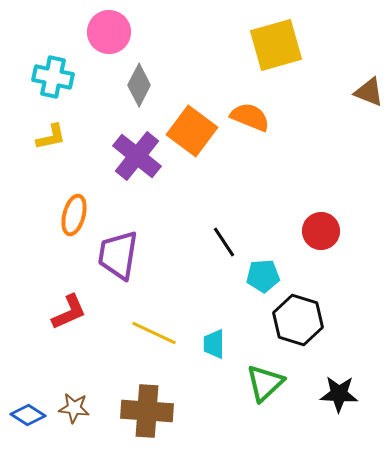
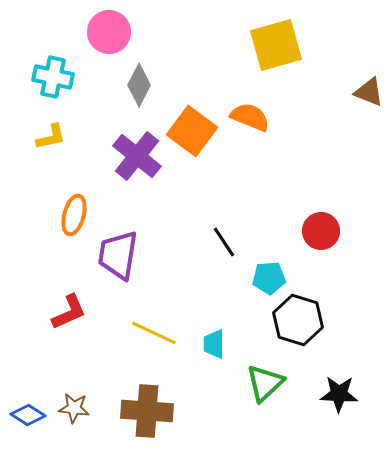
cyan pentagon: moved 6 px right, 2 px down
